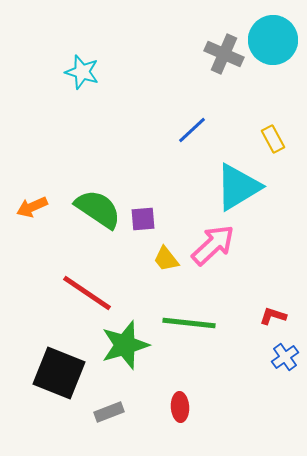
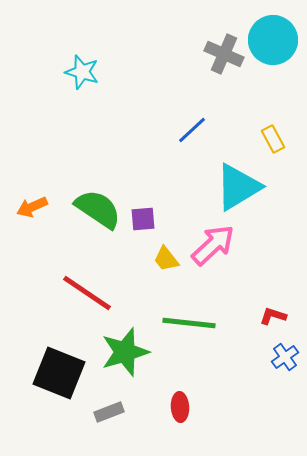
green star: moved 7 px down
